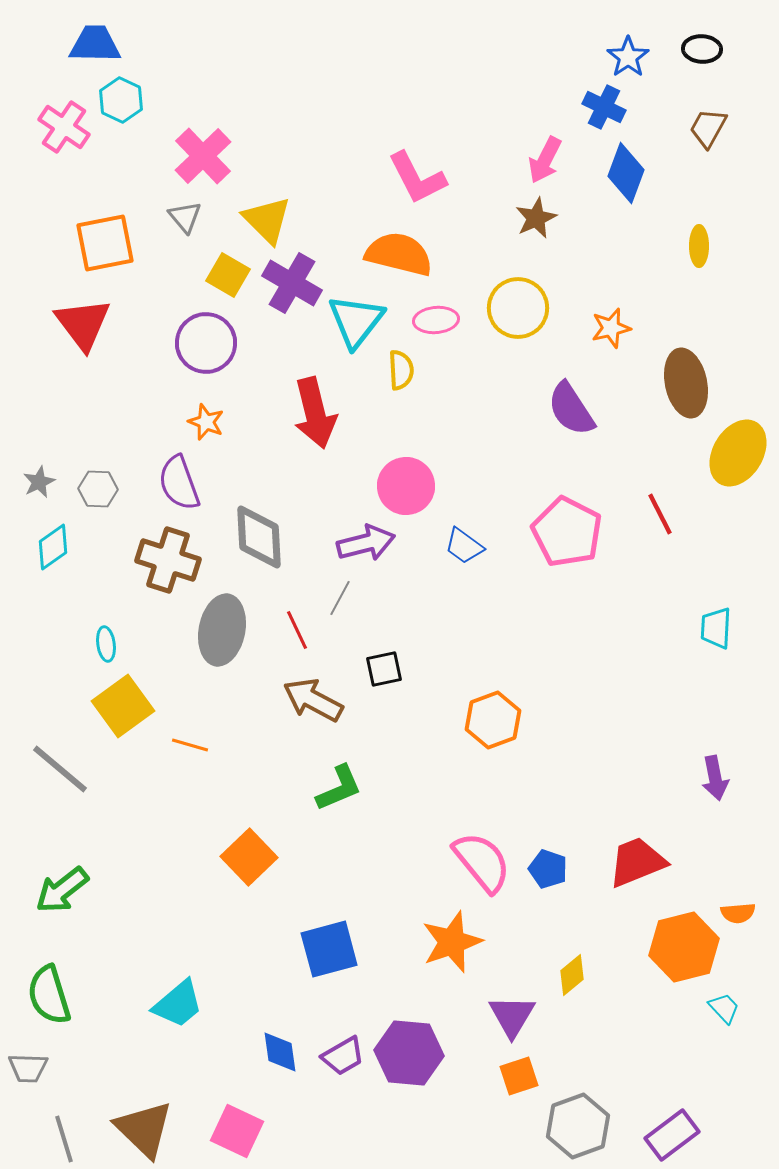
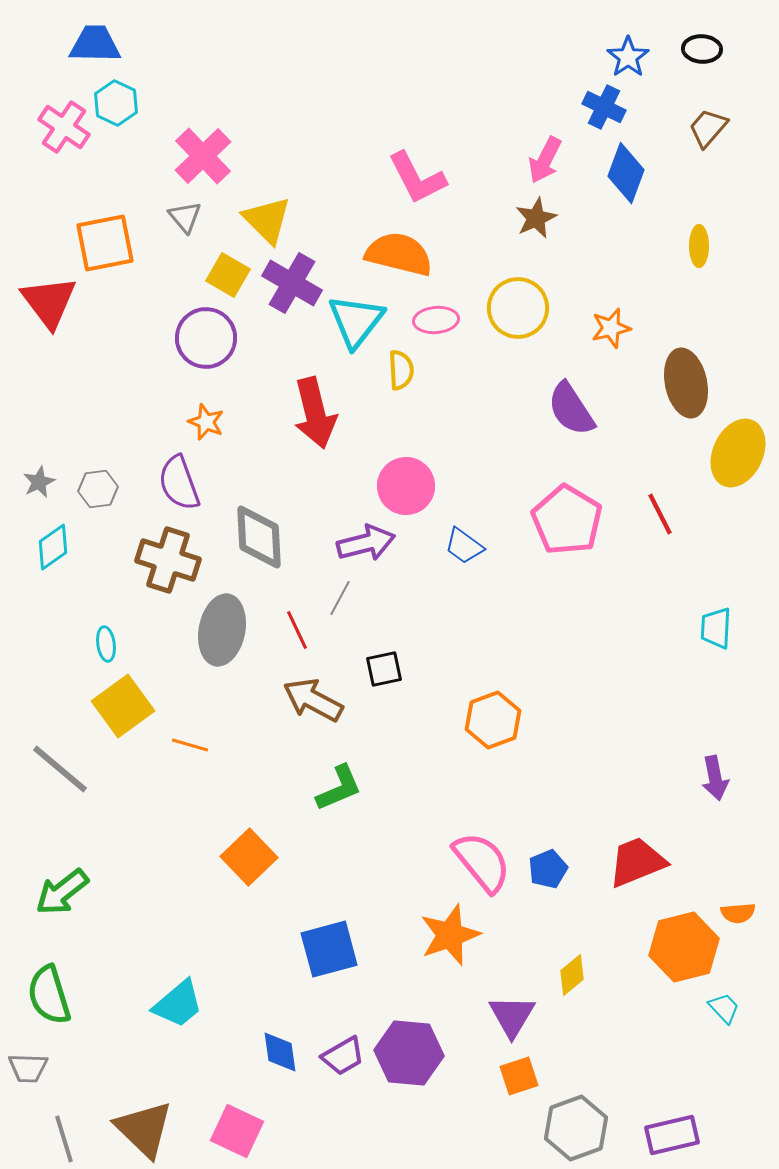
cyan hexagon at (121, 100): moved 5 px left, 3 px down
brown trapezoid at (708, 128): rotated 12 degrees clockwise
red triangle at (83, 324): moved 34 px left, 22 px up
purple circle at (206, 343): moved 5 px up
yellow ellipse at (738, 453): rotated 6 degrees counterclockwise
gray hexagon at (98, 489): rotated 9 degrees counterclockwise
pink pentagon at (567, 532): moved 12 px up; rotated 4 degrees clockwise
blue pentagon at (548, 869): rotated 30 degrees clockwise
green arrow at (62, 890): moved 2 px down
orange star at (452, 942): moved 2 px left, 7 px up
gray hexagon at (578, 1126): moved 2 px left, 2 px down
purple rectangle at (672, 1135): rotated 24 degrees clockwise
